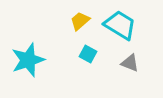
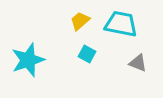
cyan trapezoid: moved 1 px right, 1 px up; rotated 20 degrees counterclockwise
cyan square: moved 1 px left
gray triangle: moved 8 px right
